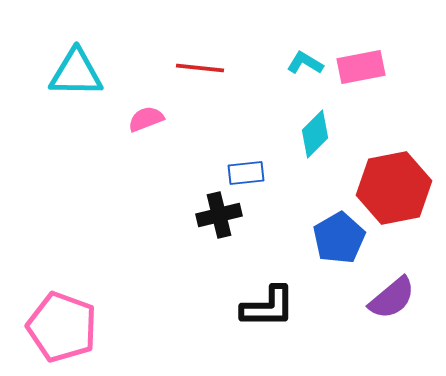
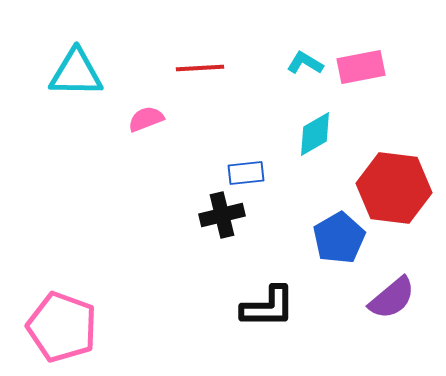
red line: rotated 9 degrees counterclockwise
cyan diamond: rotated 15 degrees clockwise
red hexagon: rotated 18 degrees clockwise
black cross: moved 3 px right
